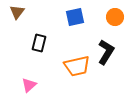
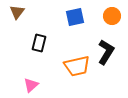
orange circle: moved 3 px left, 1 px up
pink triangle: moved 2 px right
